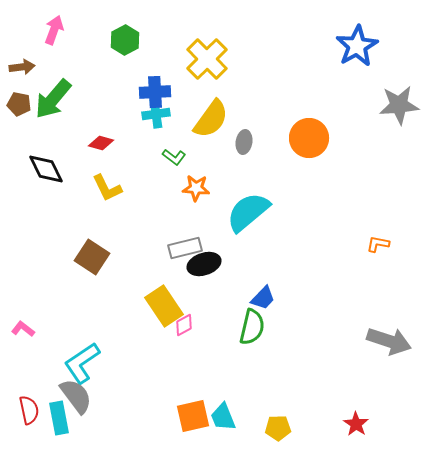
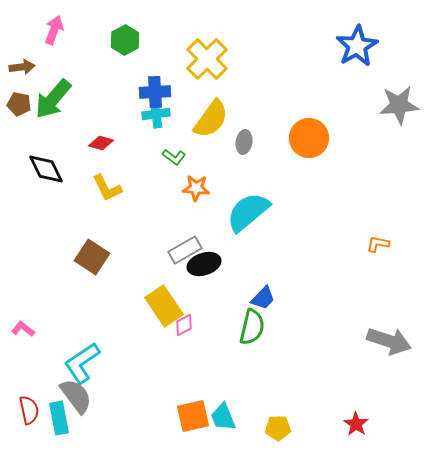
gray rectangle: moved 2 px down; rotated 16 degrees counterclockwise
